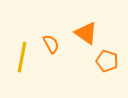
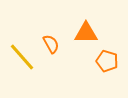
orange triangle: rotated 35 degrees counterclockwise
yellow line: rotated 52 degrees counterclockwise
